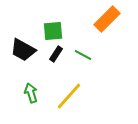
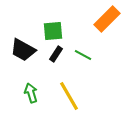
yellow line: rotated 72 degrees counterclockwise
